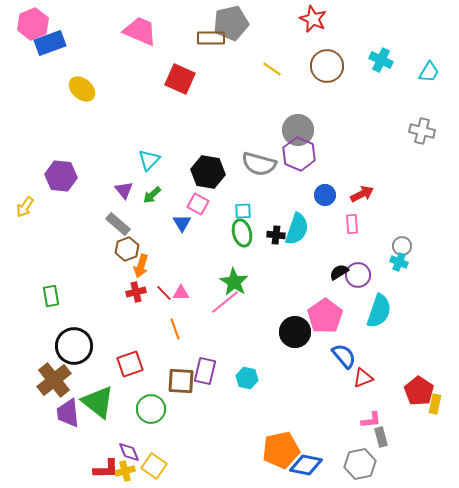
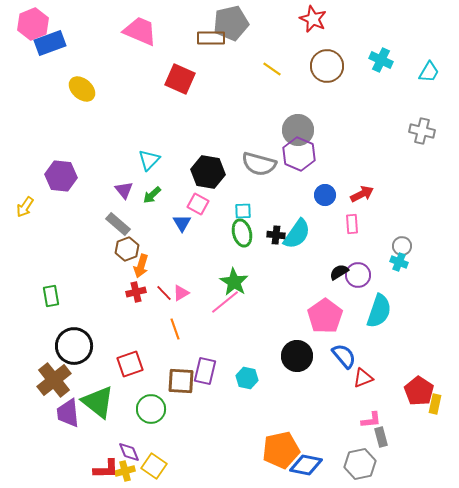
cyan semicircle at (297, 229): moved 5 px down; rotated 16 degrees clockwise
pink triangle at (181, 293): rotated 30 degrees counterclockwise
black circle at (295, 332): moved 2 px right, 24 px down
